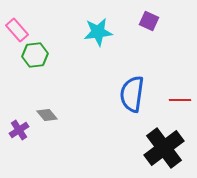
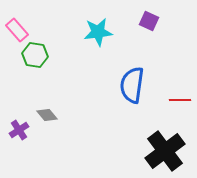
green hexagon: rotated 15 degrees clockwise
blue semicircle: moved 9 px up
black cross: moved 1 px right, 3 px down
